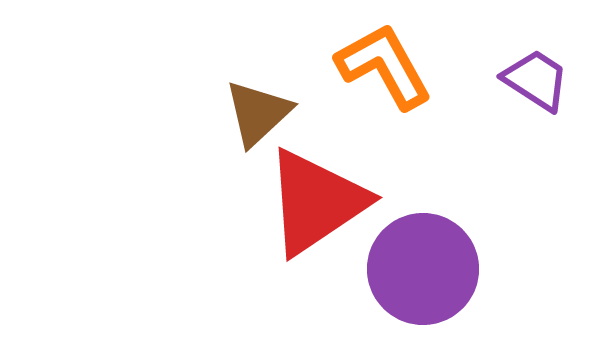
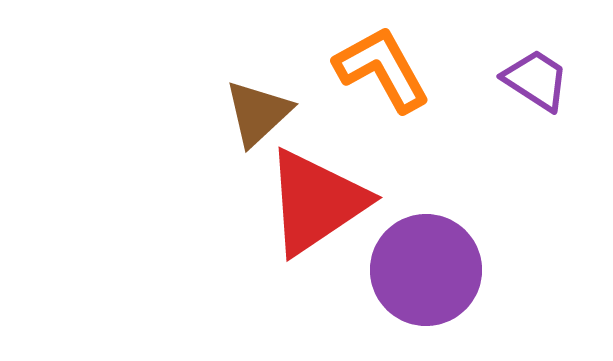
orange L-shape: moved 2 px left, 3 px down
purple circle: moved 3 px right, 1 px down
